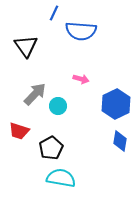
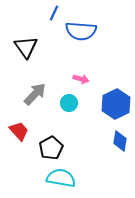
black triangle: moved 1 px down
cyan circle: moved 11 px right, 3 px up
red trapezoid: rotated 150 degrees counterclockwise
